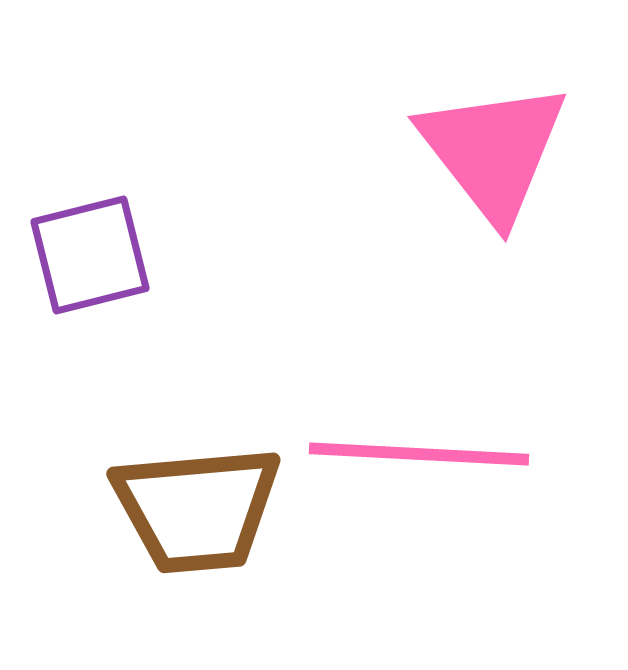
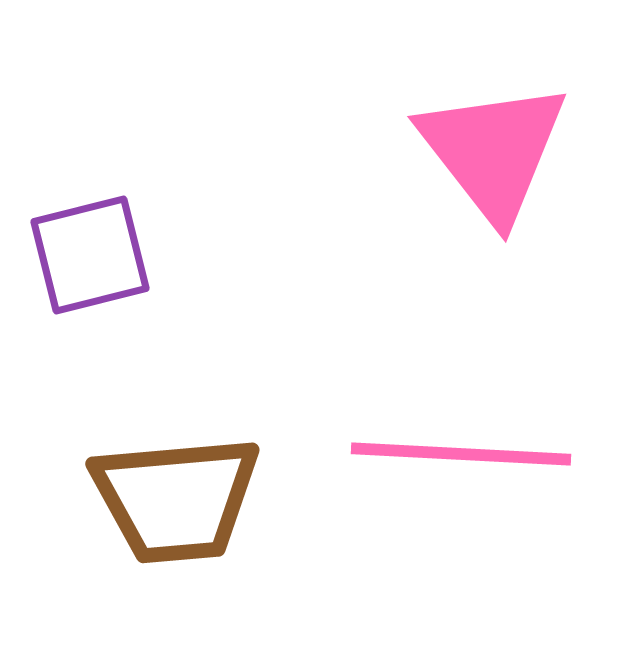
pink line: moved 42 px right
brown trapezoid: moved 21 px left, 10 px up
